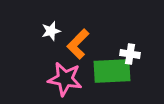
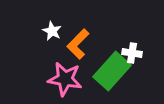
white star: moved 1 px right; rotated 30 degrees counterclockwise
white cross: moved 2 px right, 1 px up
green rectangle: rotated 45 degrees counterclockwise
